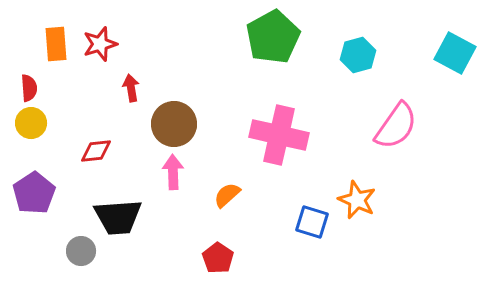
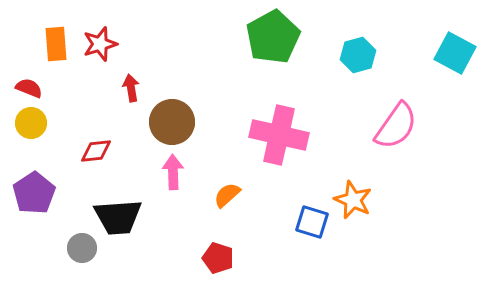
red semicircle: rotated 64 degrees counterclockwise
brown circle: moved 2 px left, 2 px up
orange star: moved 4 px left
gray circle: moved 1 px right, 3 px up
red pentagon: rotated 16 degrees counterclockwise
